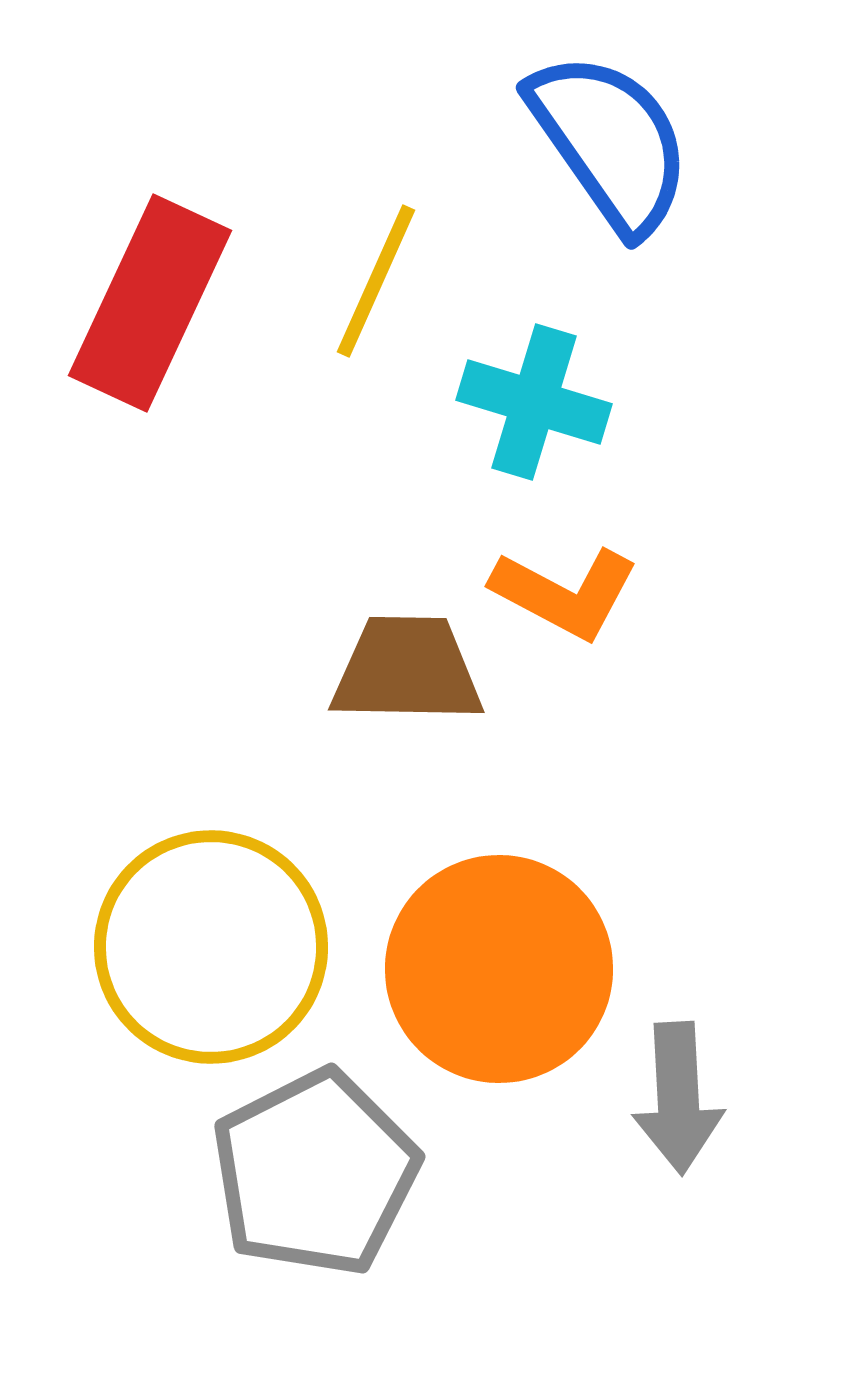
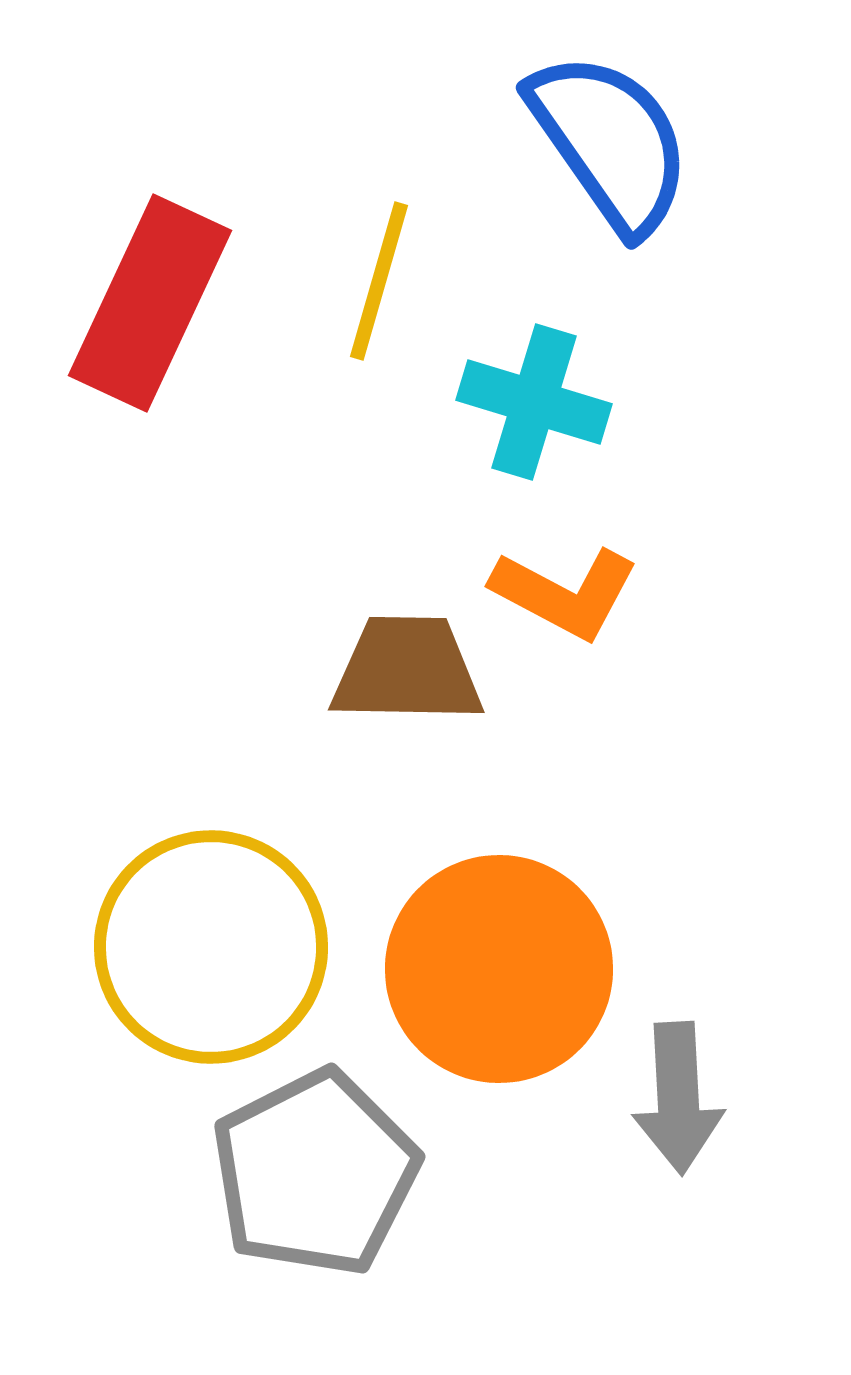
yellow line: moved 3 px right; rotated 8 degrees counterclockwise
